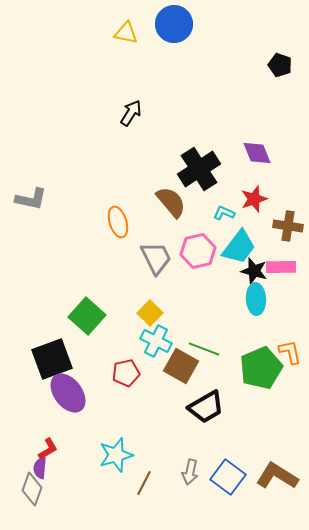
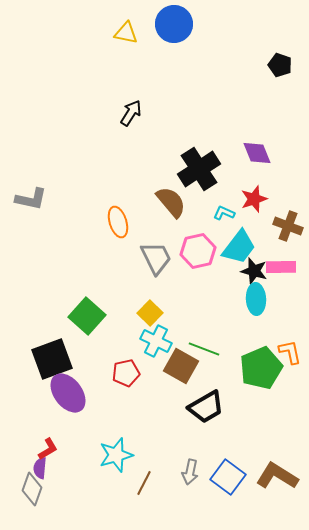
brown cross: rotated 12 degrees clockwise
